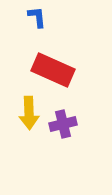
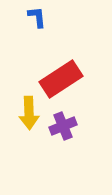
red rectangle: moved 8 px right, 9 px down; rotated 57 degrees counterclockwise
purple cross: moved 2 px down; rotated 8 degrees counterclockwise
